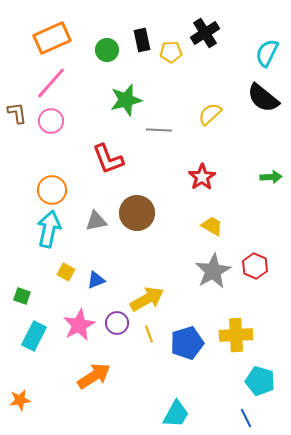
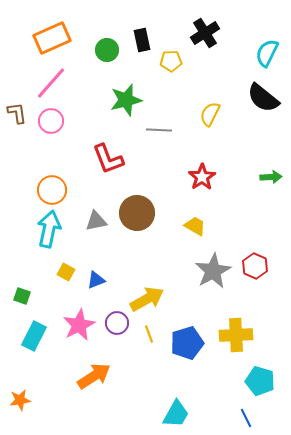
yellow pentagon: moved 9 px down
yellow semicircle: rotated 20 degrees counterclockwise
yellow trapezoid: moved 17 px left
